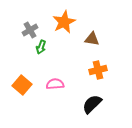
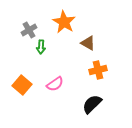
orange star: rotated 15 degrees counterclockwise
gray cross: moved 1 px left
brown triangle: moved 4 px left, 4 px down; rotated 21 degrees clockwise
green arrow: rotated 16 degrees counterclockwise
pink semicircle: rotated 150 degrees clockwise
